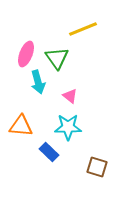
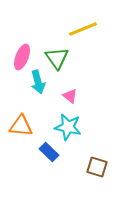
pink ellipse: moved 4 px left, 3 px down
cyan star: rotated 12 degrees clockwise
